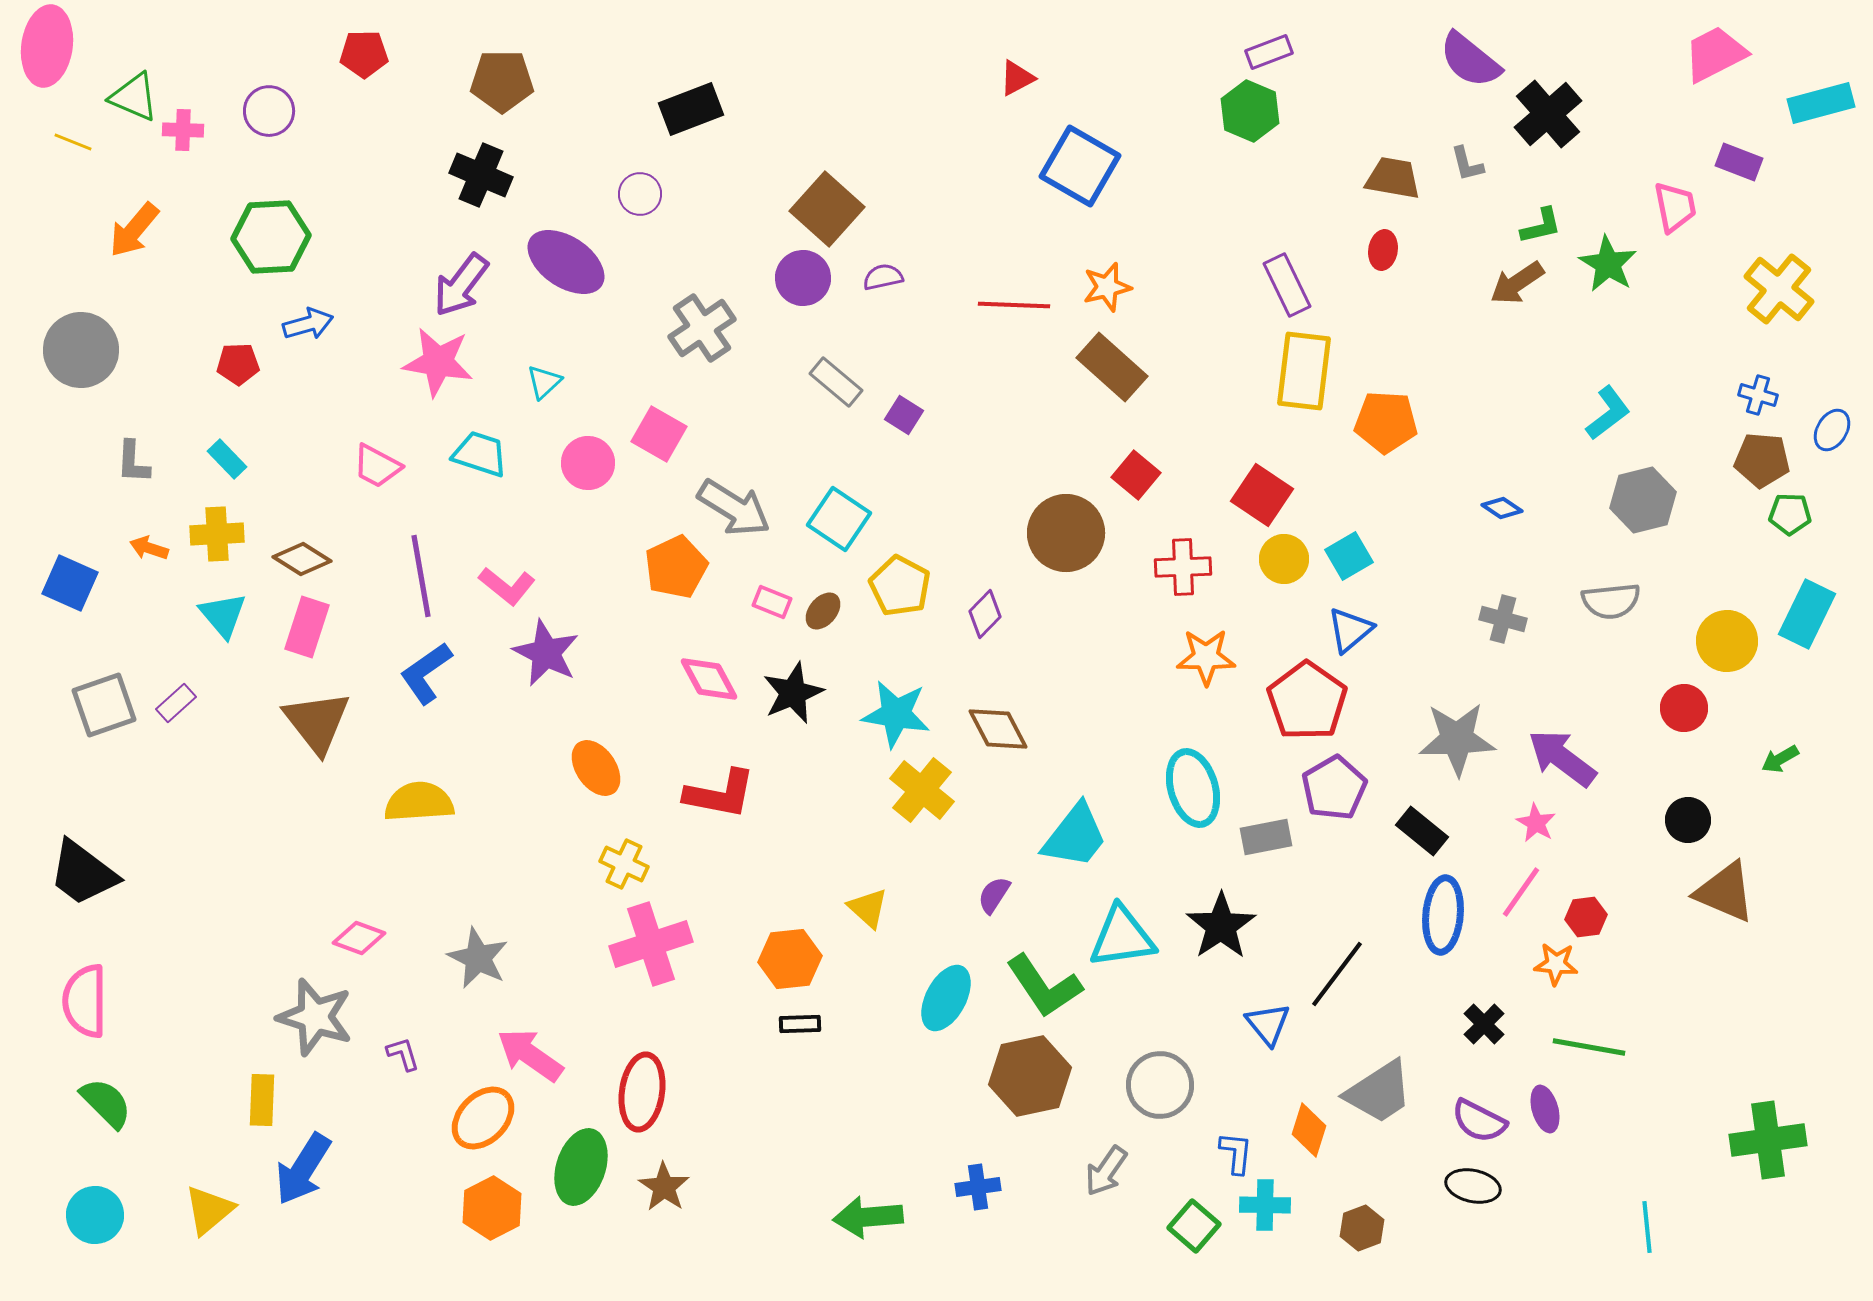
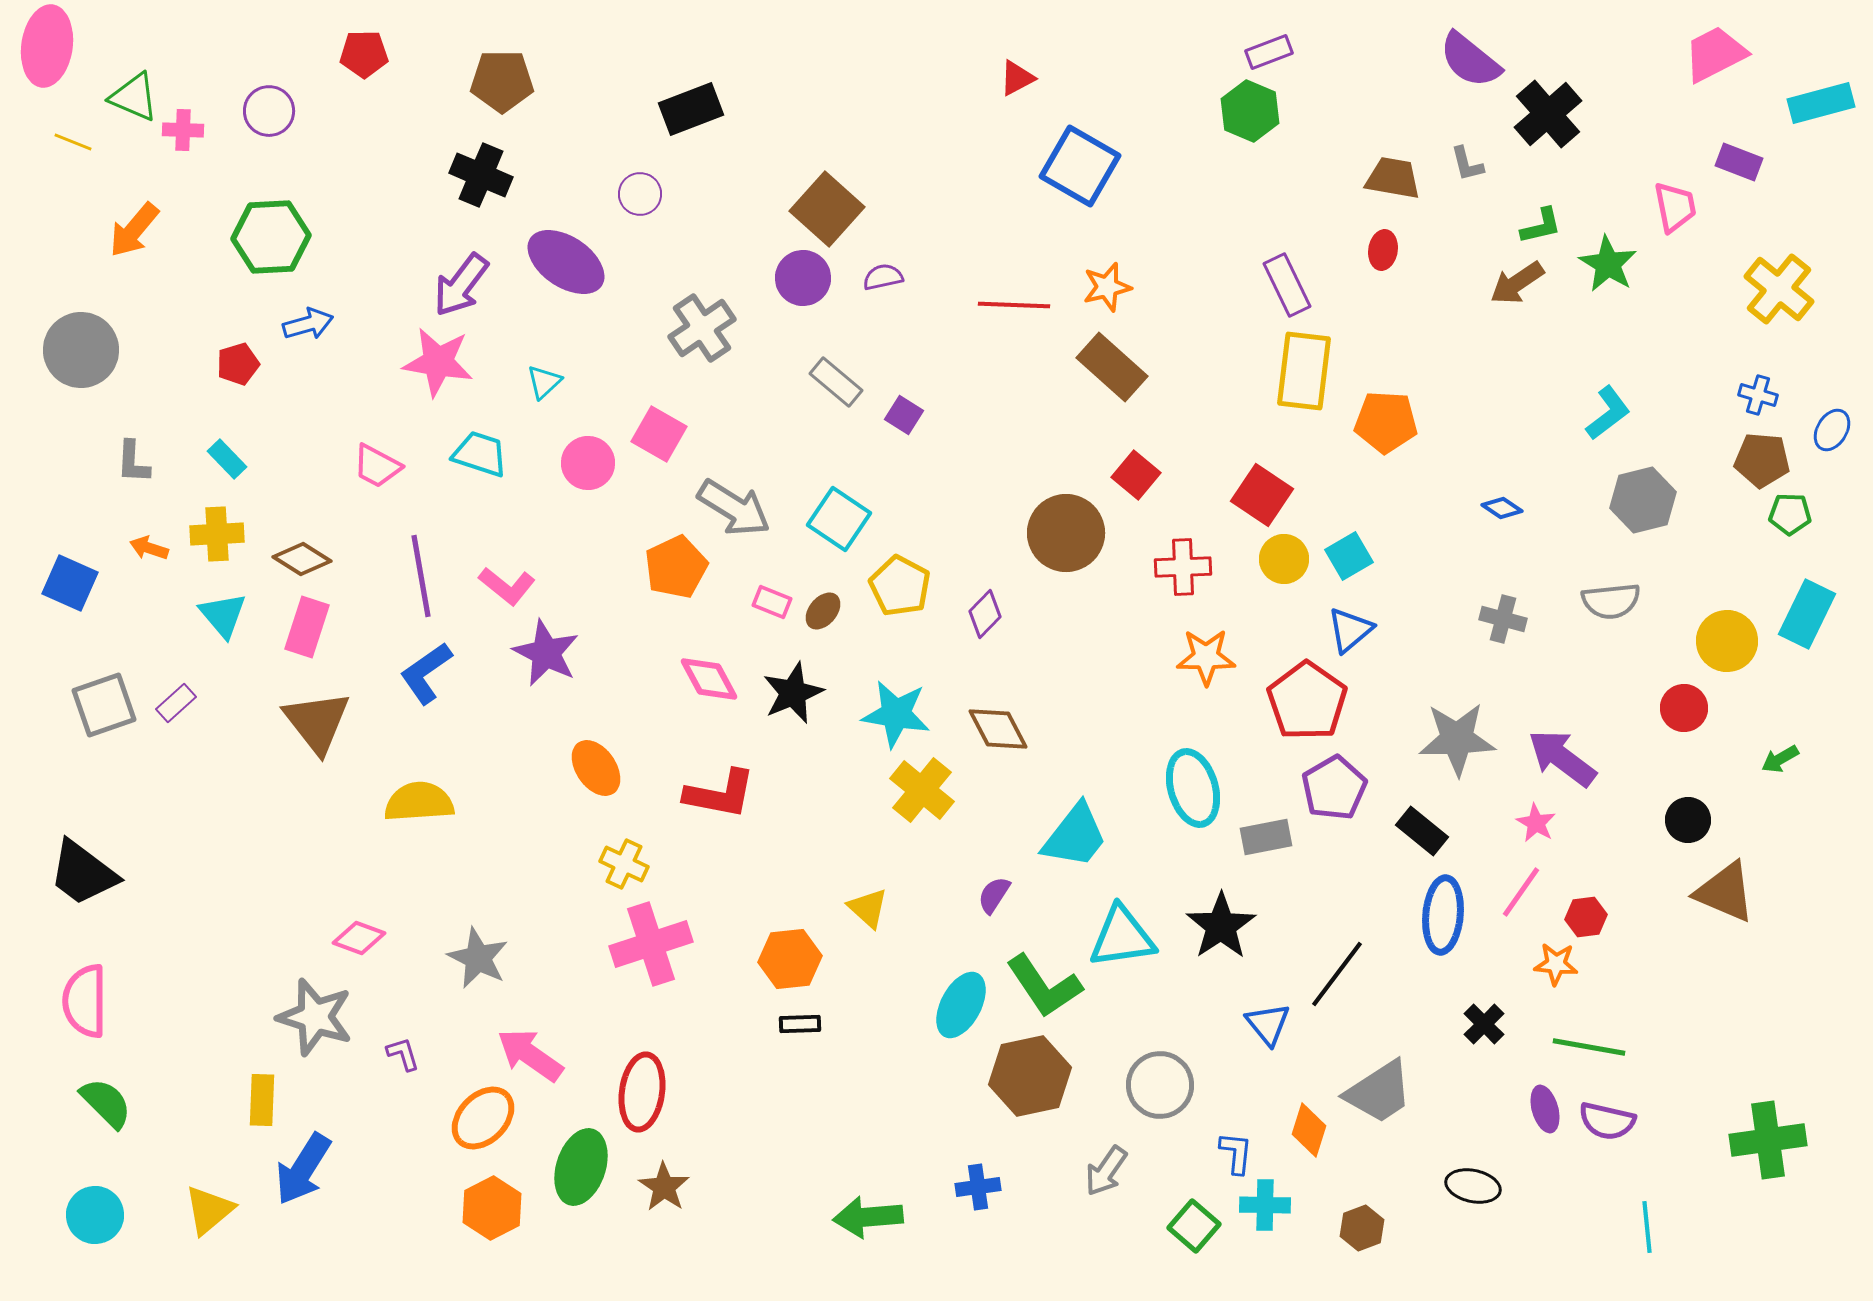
red pentagon at (238, 364): rotated 15 degrees counterclockwise
cyan ellipse at (946, 998): moved 15 px right, 7 px down
purple semicircle at (1479, 1121): moved 128 px right; rotated 14 degrees counterclockwise
